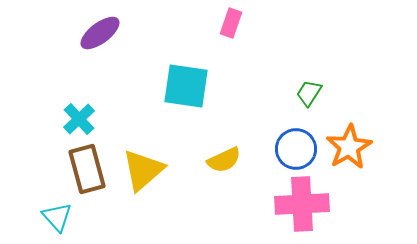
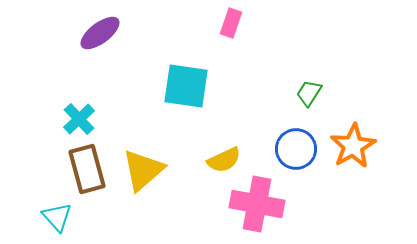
orange star: moved 4 px right, 1 px up
pink cross: moved 45 px left; rotated 14 degrees clockwise
